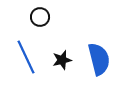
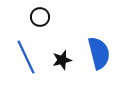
blue semicircle: moved 6 px up
